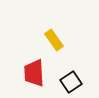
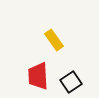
red trapezoid: moved 4 px right, 3 px down
